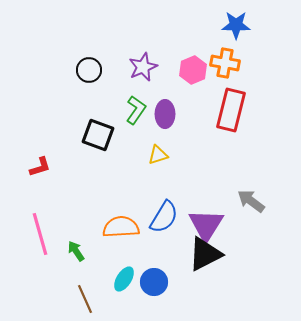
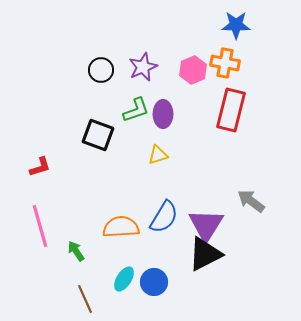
black circle: moved 12 px right
green L-shape: rotated 36 degrees clockwise
purple ellipse: moved 2 px left
pink line: moved 8 px up
